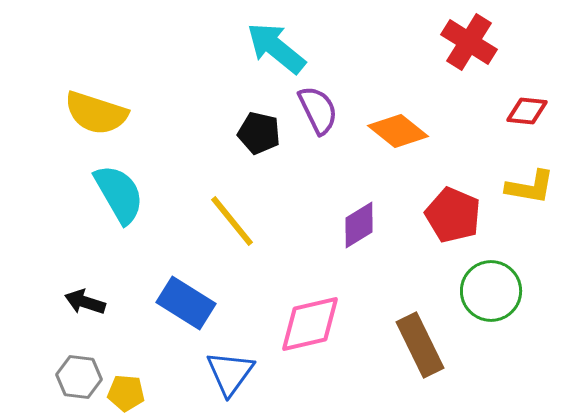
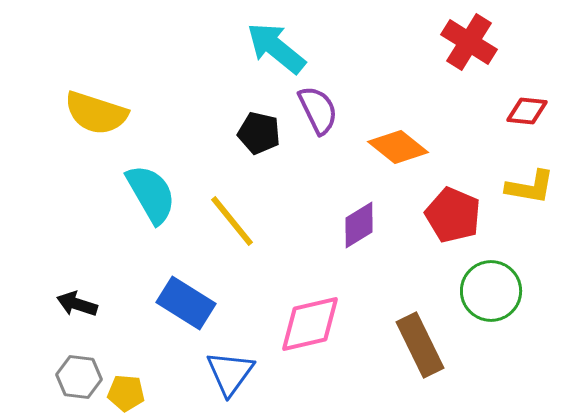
orange diamond: moved 16 px down
cyan semicircle: moved 32 px right
black arrow: moved 8 px left, 2 px down
